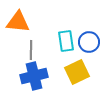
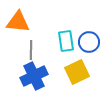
blue cross: rotated 12 degrees counterclockwise
